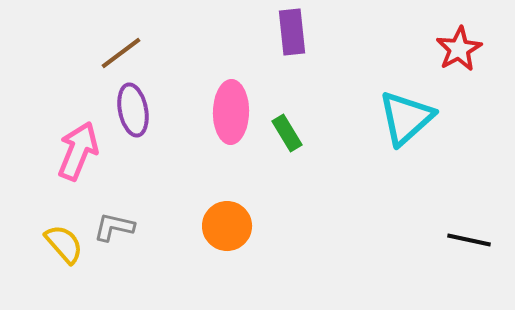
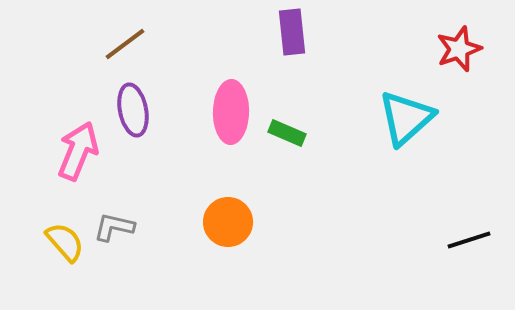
red star: rotated 9 degrees clockwise
brown line: moved 4 px right, 9 px up
green rectangle: rotated 36 degrees counterclockwise
orange circle: moved 1 px right, 4 px up
black line: rotated 30 degrees counterclockwise
yellow semicircle: moved 1 px right, 2 px up
